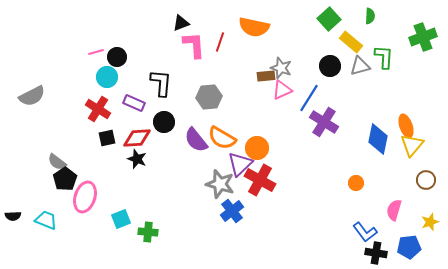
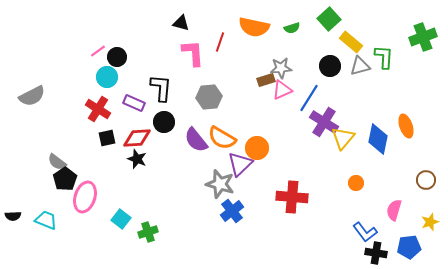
green semicircle at (370, 16): moved 78 px left, 12 px down; rotated 70 degrees clockwise
black triangle at (181, 23): rotated 36 degrees clockwise
pink L-shape at (194, 45): moved 1 px left, 8 px down
pink line at (96, 52): moved 2 px right, 1 px up; rotated 21 degrees counterclockwise
gray star at (281, 68): rotated 25 degrees counterclockwise
brown rectangle at (266, 76): moved 4 px down; rotated 12 degrees counterclockwise
black L-shape at (161, 83): moved 5 px down
yellow triangle at (412, 145): moved 69 px left, 7 px up
red cross at (260, 180): moved 32 px right, 17 px down; rotated 24 degrees counterclockwise
cyan square at (121, 219): rotated 30 degrees counterclockwise
green cross at (148, 232): rotated 24 degrees counterclockwise
